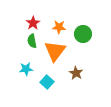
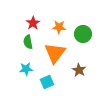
green semicircle: moved 4 px left, 1 px down
orange triangle: moved 2 px down
brown star: moved 3 px right, 3 px up
cyan square: rotated 24 degrees clockwise
